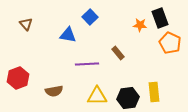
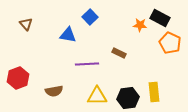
black rectangle: rotated 42 degrees counterclockwise
brown rectangle: moved 1 px right; rotated 24 degrees counterclockwise
